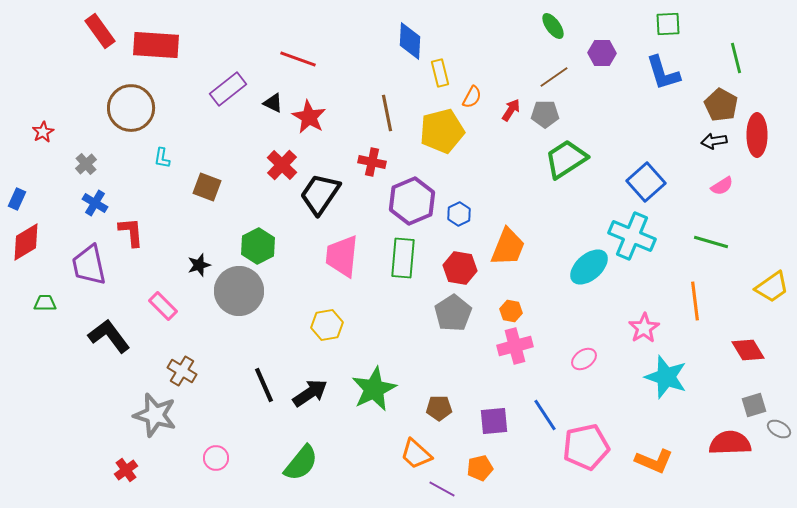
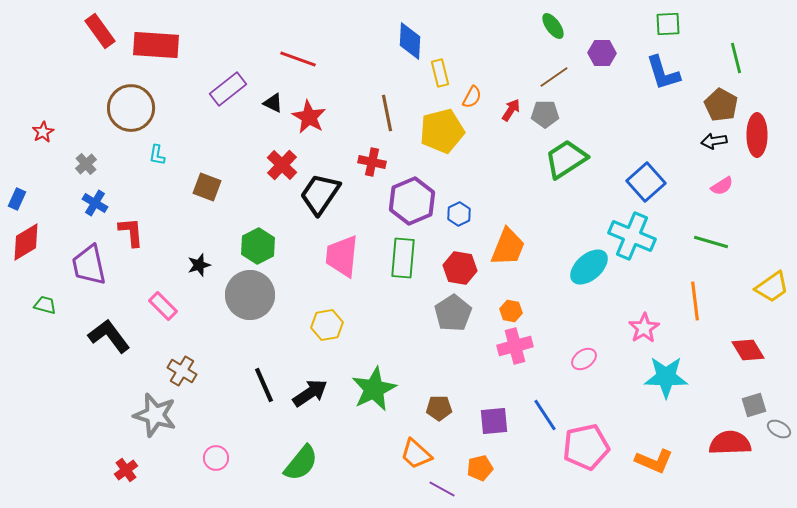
cyan L-shape at (162, 158): moved 5 px left, 3 px up
gray circle at (239, 291): moved 11 px right, 4 px down
green trapezoid at (45, 303): moved 2 px down; rotated 15 degrees clockwise
cyan star at (666, 377): rotated 18 degrees counterclockwise
